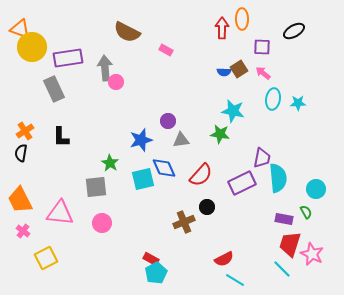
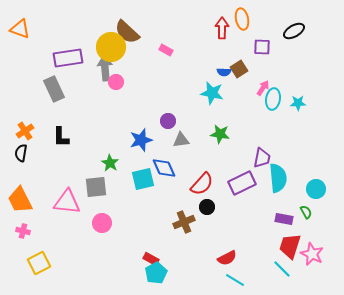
orange ellipse at (242, 19): rotated 10 degrees counterclockwise
brown semicircle at (127, 32): rotated 16 degrees clockwise
yellow circle at (32, 47): moved 79 px right
pink arrow at (263, 73): moved 15 px down; rotated 84 degrees clockwise
cyan star at (233, 111): moved 21 px left, 18 px up
red semicircle at (201, 175): moved 1 px right, 9 px down
pink triangle at (60, 213): moved 7 px right, 11 px up
pink cross at (23, 231): rotated 24 degrees counterclockwise
red trapezoid at (290, 244): moved 2 px down
yellow square at (46, 258): moved 7 px left, 5 px down
red semicircle at (224, 259): moved 3 px right, 1 px up
